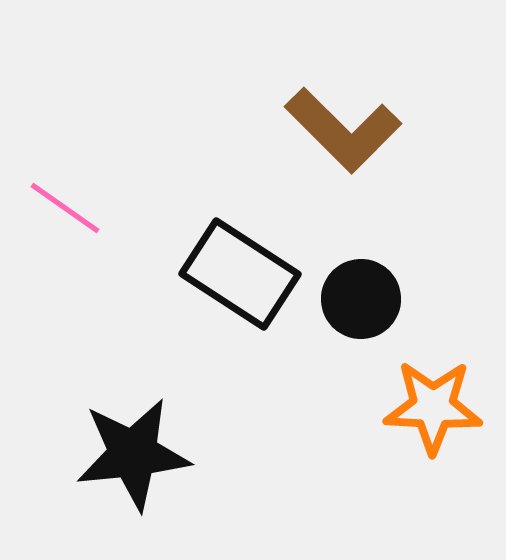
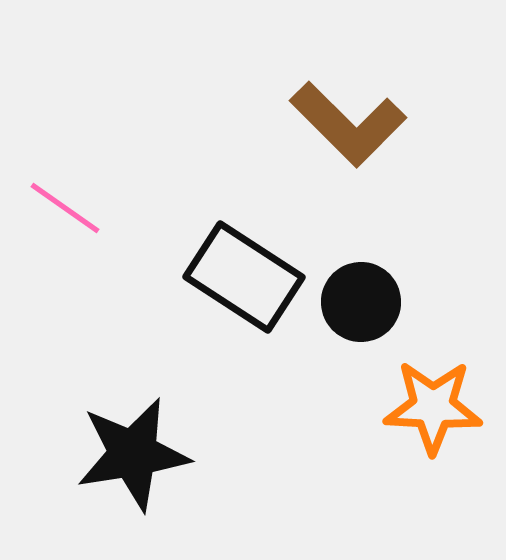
brown L-shape: moved 5 px right, 6 px up
black rectangle: moved 4 px right, 3 px down
black circle: moved 3 px down
black star: rotated 3 degrees counterclockwise
